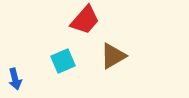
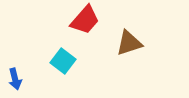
brown triangle: moved 16 px right, 13 px up; rotated 12 degrees clockwise
cyan square: rotated 30 degrees counterclockwise
